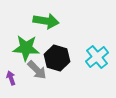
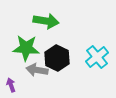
black hexagon: rotated 10 degrees clockwise
gray arrow: rotated 145 degrees clockwise
purple arrow: moved 7 px down
